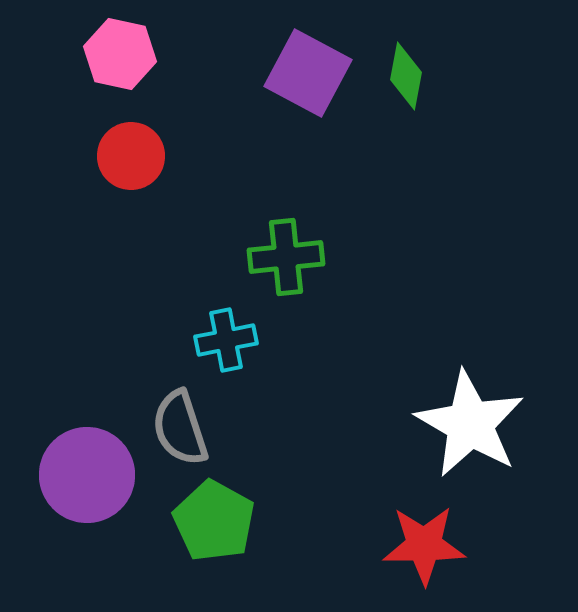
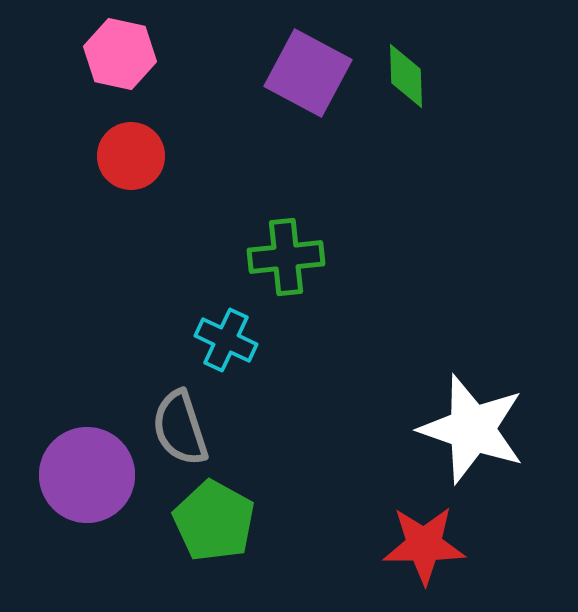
green diamond: rotated 12 degrees counterclockwise
cyan cross: rotated 36 degrees clockwise
white star: moved 2 px right, 5 px down; rotated 11 degrees counterclockwise
